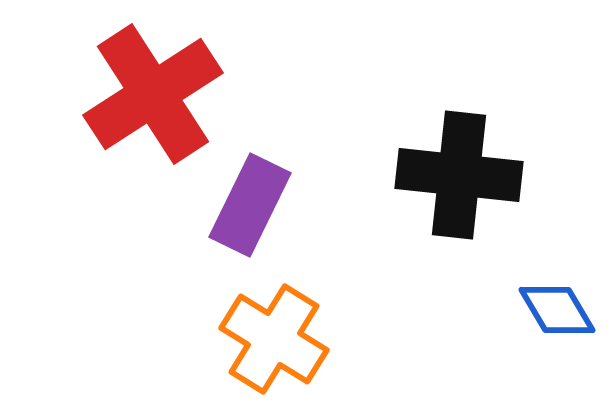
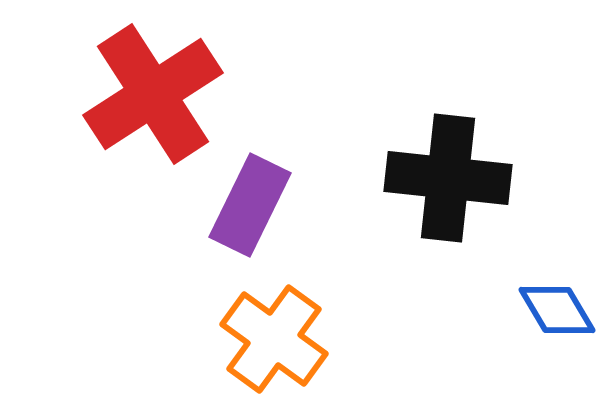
black cross: moved 11 px left, 3 px down
orange cross: rotated 4 degrees clockwise
